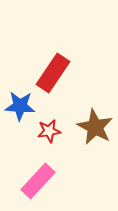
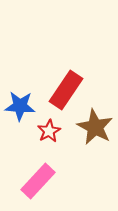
red rectangle: moved 13 px right, 17 px down
red star: rotated 20 degrees counterclockwise
